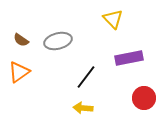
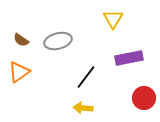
yellow triangle: rotated 15 degrees clockwise
